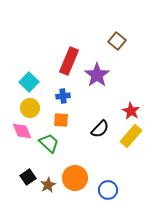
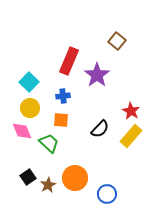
blue circle: moved 1 px left, 4 px down
